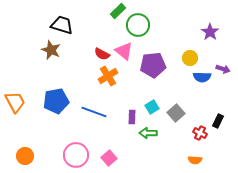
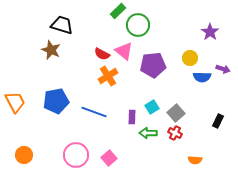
red cross: moved 25 px left
orange circle: moved 1 px left, 1 px up
